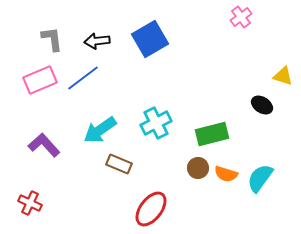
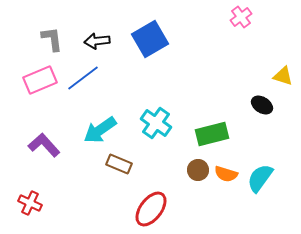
cyan cross: rotated 28 degrees counterclockwise
brown circle: moved 2 px down
